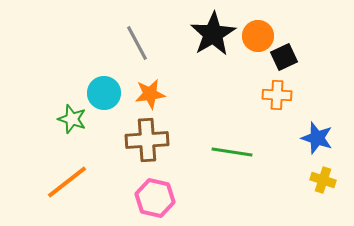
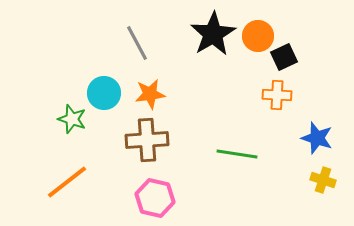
green line: moved 5 px right, 2 px down
